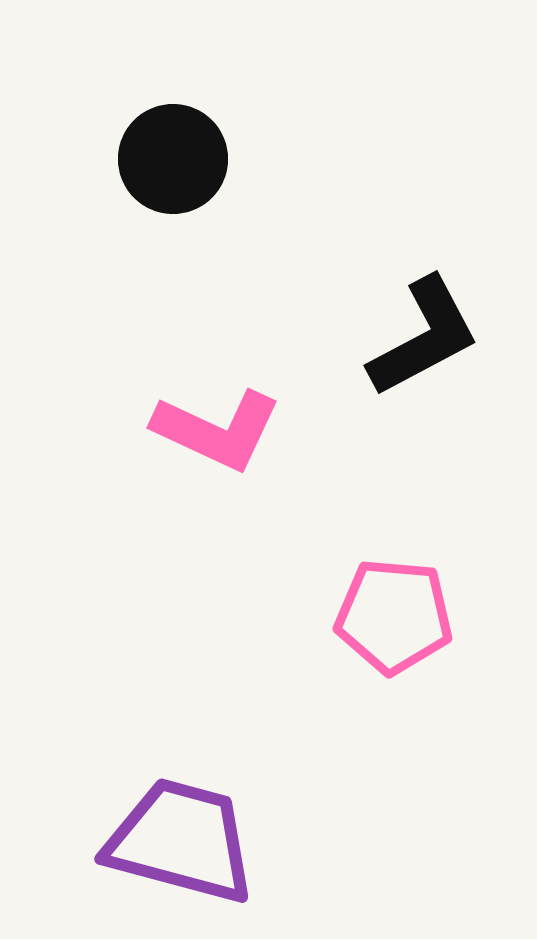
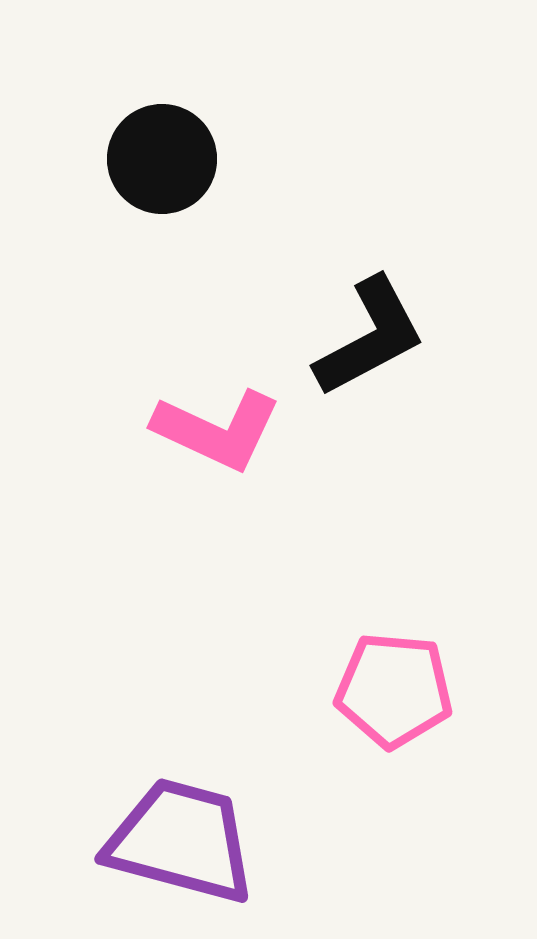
black circle: moved 11 px left
black L-shape: moved 54 px left
pink pentagon: moved 74 px down
